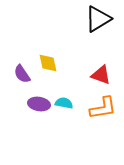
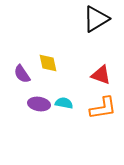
black triangle: moved 2 px left
